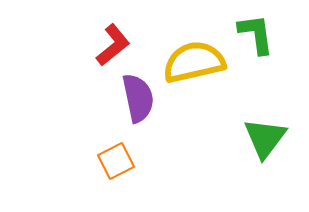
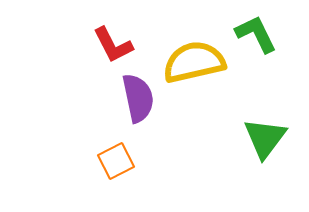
green L-shape: rotated 18 degrees counterclockwise
red L-shape: rotated 102 degrees clockwise
